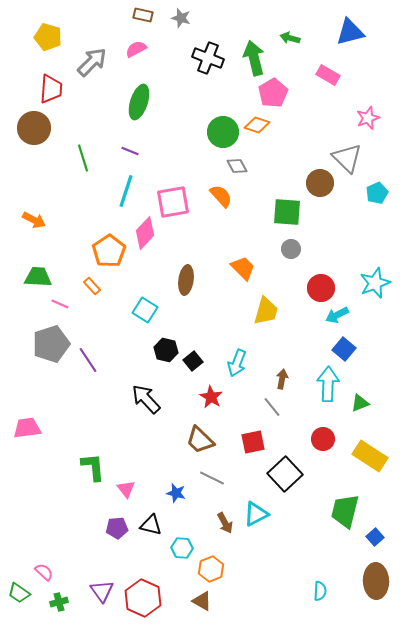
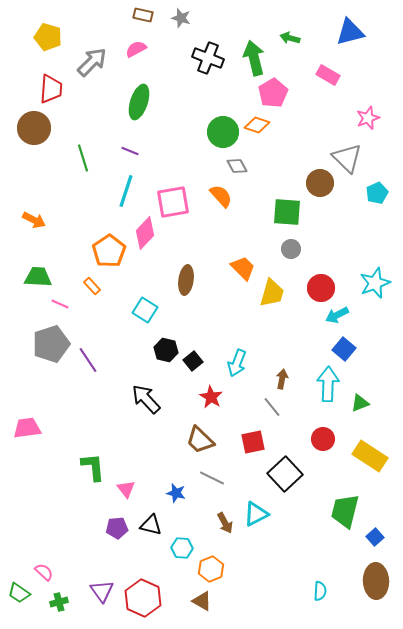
yellow trapezoid at (266, 311): moved 6 px right, 18 px up
